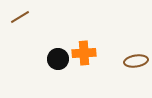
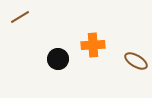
orange cross: moved 9 px right, 8 px up
brown ellipse: rotated 40 degrees clockwise
